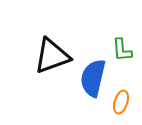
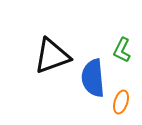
green L-shape: rotated 30 degrees clockwise
blue semicircle: rotated 18 degrees counterclockwise
